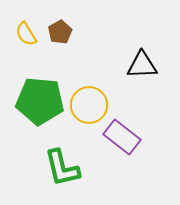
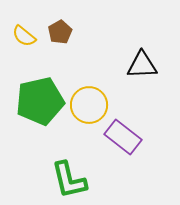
yellow semicircle: moved 2 px left, 2 px down; rotated 20 degrees counterclockwise
green pentagon: rotated 18 degrees counterclockwise
purple rectangle: moved 1 px right
green L-shape: moved 7 px right, 12 px down
